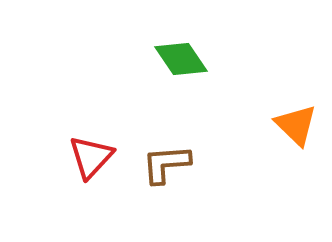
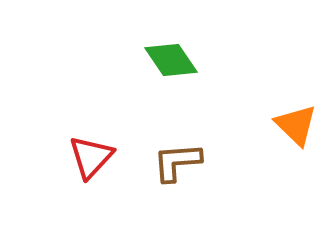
green diamond: moved 10 px left, 1 px down
brown L-shape: moved 11 px right, 2 px up
